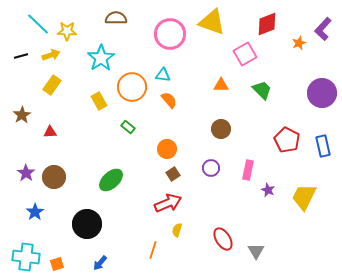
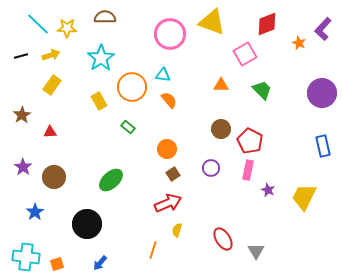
brown semicircle at (116, 18): moved 11 px left, 1 px up
yellow star at (67, 31): moved 3 px up
orange star at (299, 43): rotated 24 degrees counterclockwise
red pentagon at (287, 140): moved 37 px left, 1 px down
purple star at (26, 173): moved 3 px left, 6 px up
